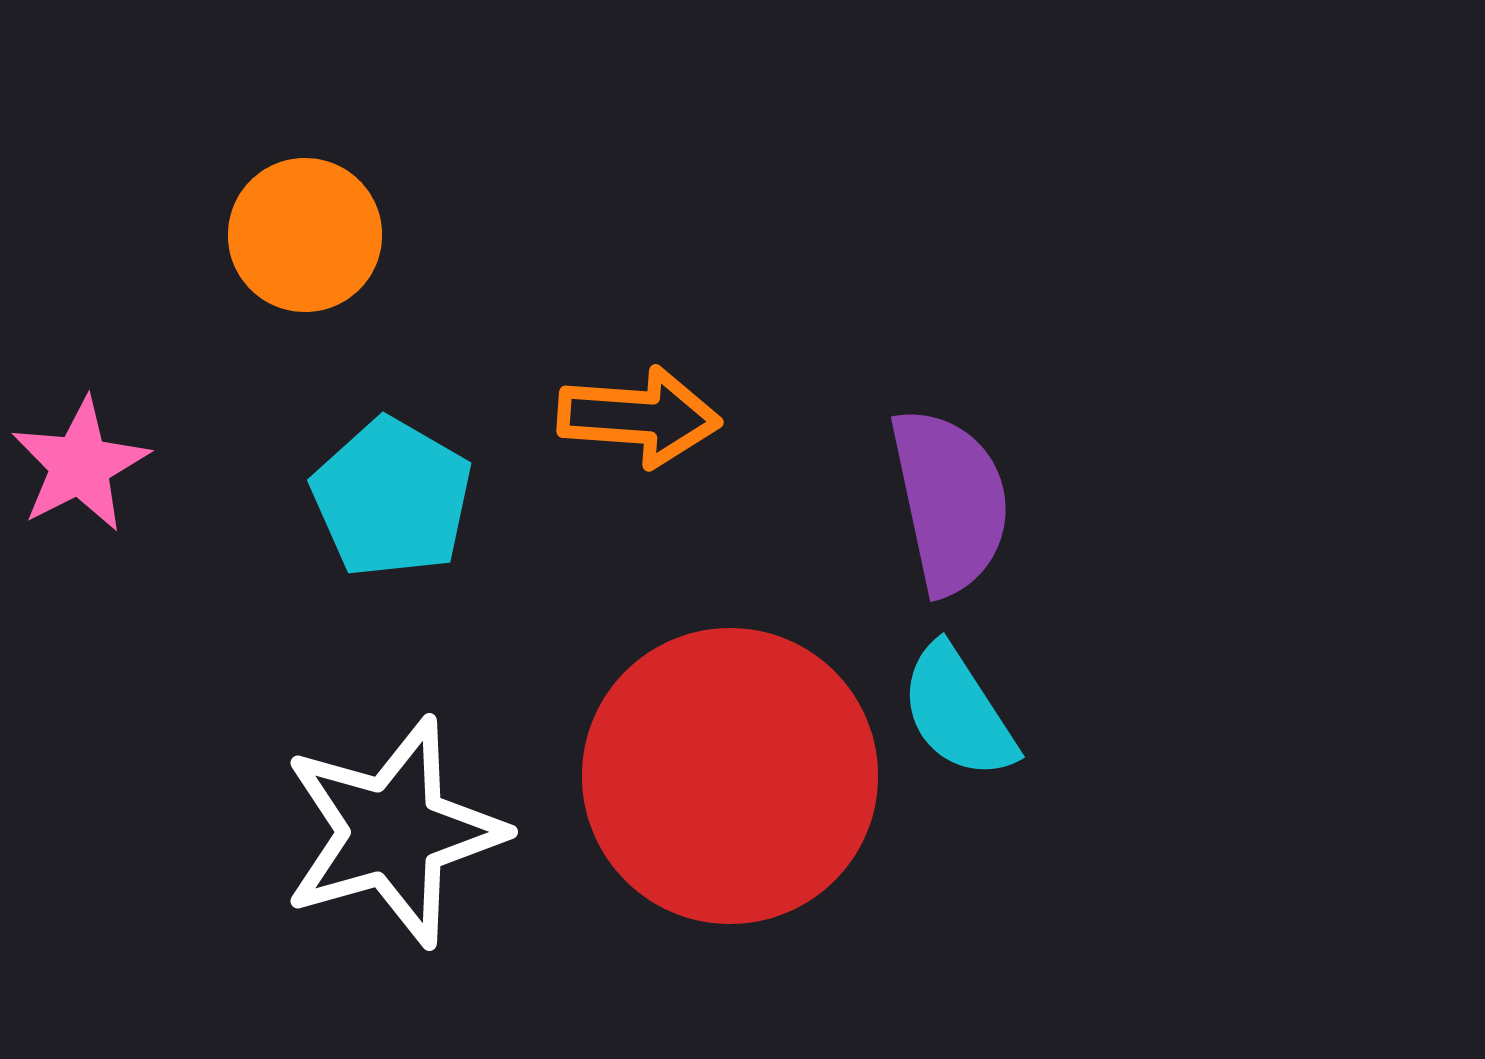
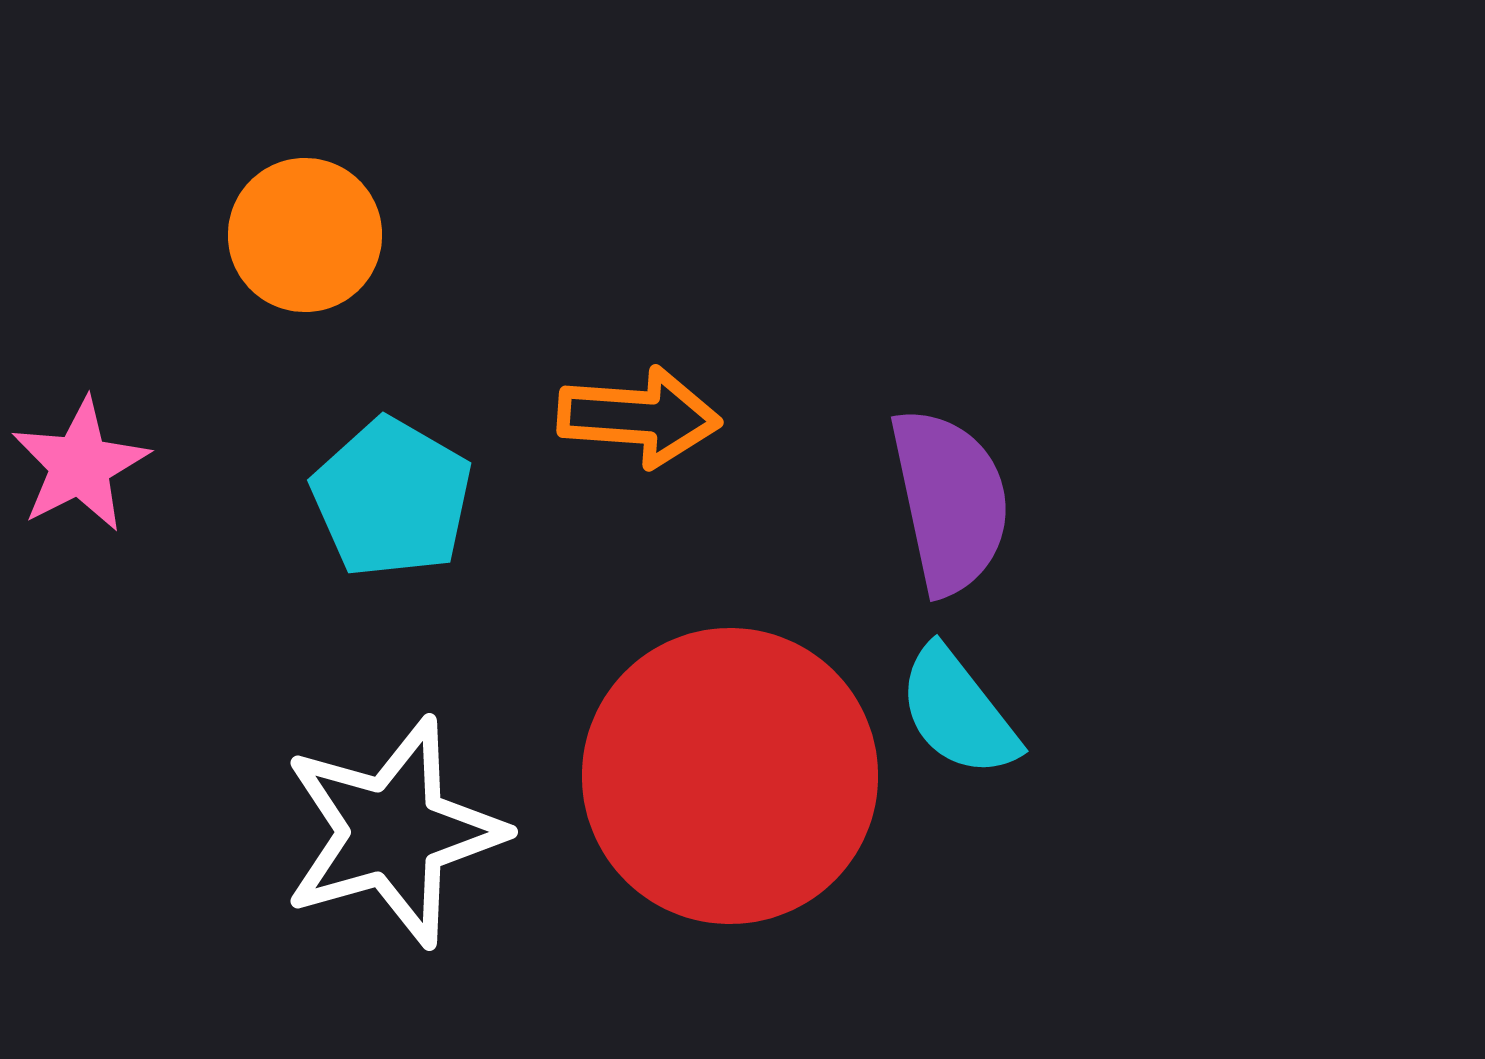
cyan semicircle: rotated 5 degrees counterclockwise
